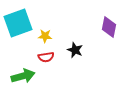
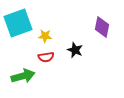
purple diamond: moved 7 px left
